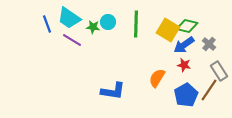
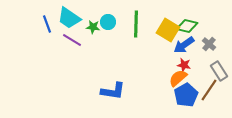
orange semicircle: moved 21 px right; rotated 18 degrees clockwise
